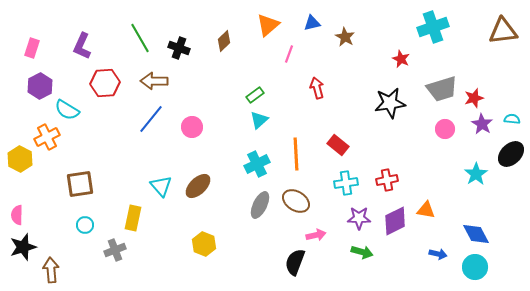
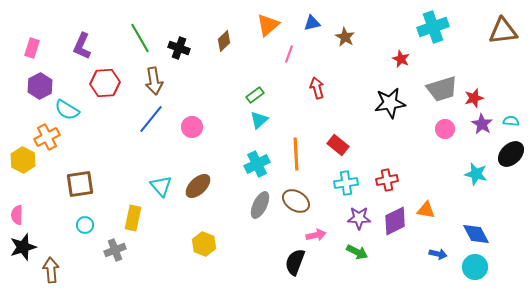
brown arrow at (154, 81): rotated 100 degrees counterclockwise
cyan semicircle at (512, 119): moved 1 px left, 2 px down
yellow hexagon at (20, 159): moved 3 px right, 1 px down
cyan star at (476, 174): rotated 25 degrees counterclockwise
green arrow at (362, 252): moved 5 px left; rotated 10 degrees clockwise
